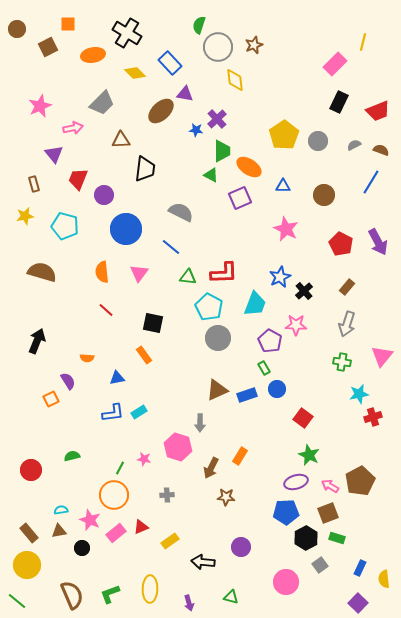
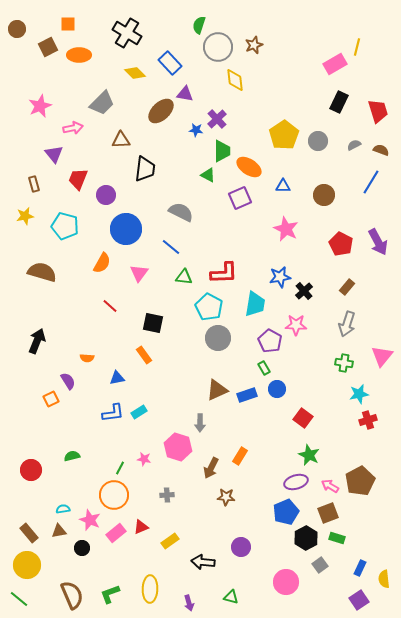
yellow line at (363, 42): moved 6 px left, 5 px down
orange ellipse at (93, 55): moved 14 px left; rotated 10 degrees clockwise
pink rectangle at (335, 64): rotated 15 degrees clockwise
red trapezoid at (378, 111): rotated 85 degrees counterclockwise
green triangle at (211, 175): moved 3 px left
purple circle at (104, 195): moved 2 px right
orange semicircle at (102, 272): moved 9 px up; rotated 145 degrees counterclockwise
green triangle at (188, 277): moved 4 px left
blue star at (280, 277): rotated 15 degrees clockwise
cyan trapezoid at (255, 304): rotated 12 degrees counterclockwise
red line at (106, 310): moved 4 px right, 4 px up
green cross at (342, 362): moved 2 px right, 1 px down
red cross at (373, 417): moved 5 px left, 3 px down
cyan semicircle at (61, 510): moved 2 px right, 1 px up
blue pentagon at (286, 512): rotated 20 degrees counterclockwise
green line at (17, 601): moved 2 px right, 2 px up
purple square at (358, 603): moved 1 px right, 3 px up; rotated 12 degrees clockwise
